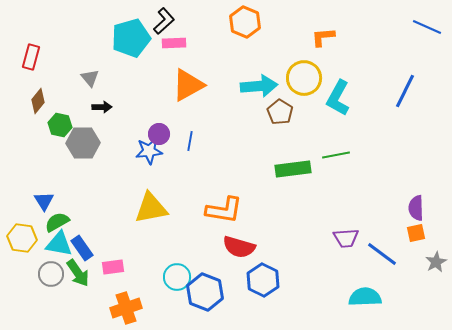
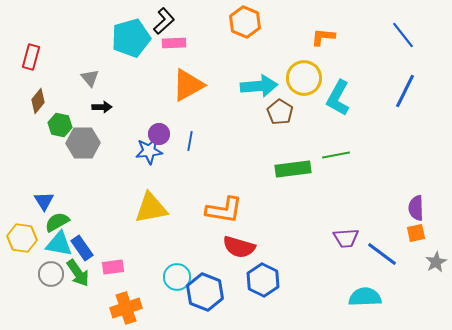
blue line at (427, 27): moved 24 px left, 8 px down; rotated 28 degrees clockwise
orange L-shape at (323, 37): rotated 10 degrees clockwise
